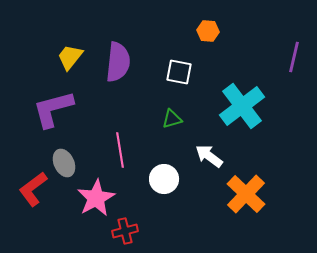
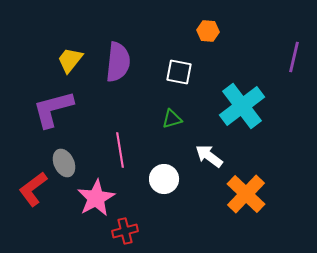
yellow trapezoid: moved 3 px down
